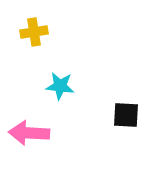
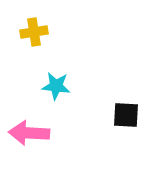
cyan star: moved 4 px left
